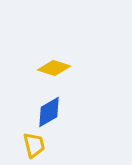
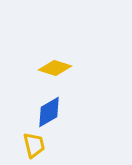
yellow diamond: moved 1 px right
